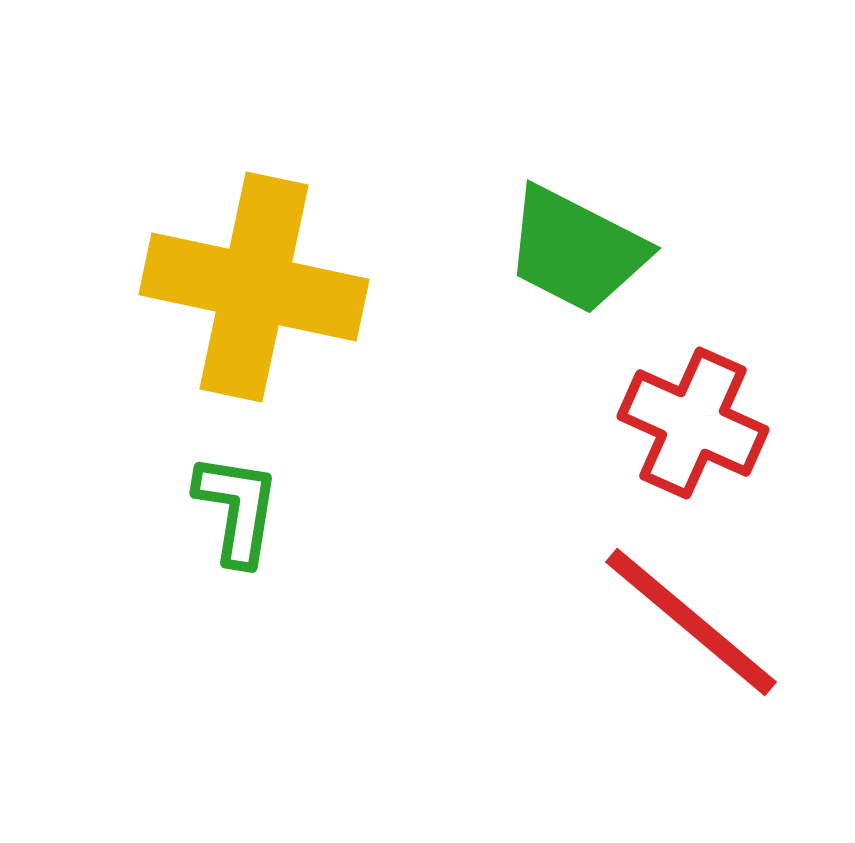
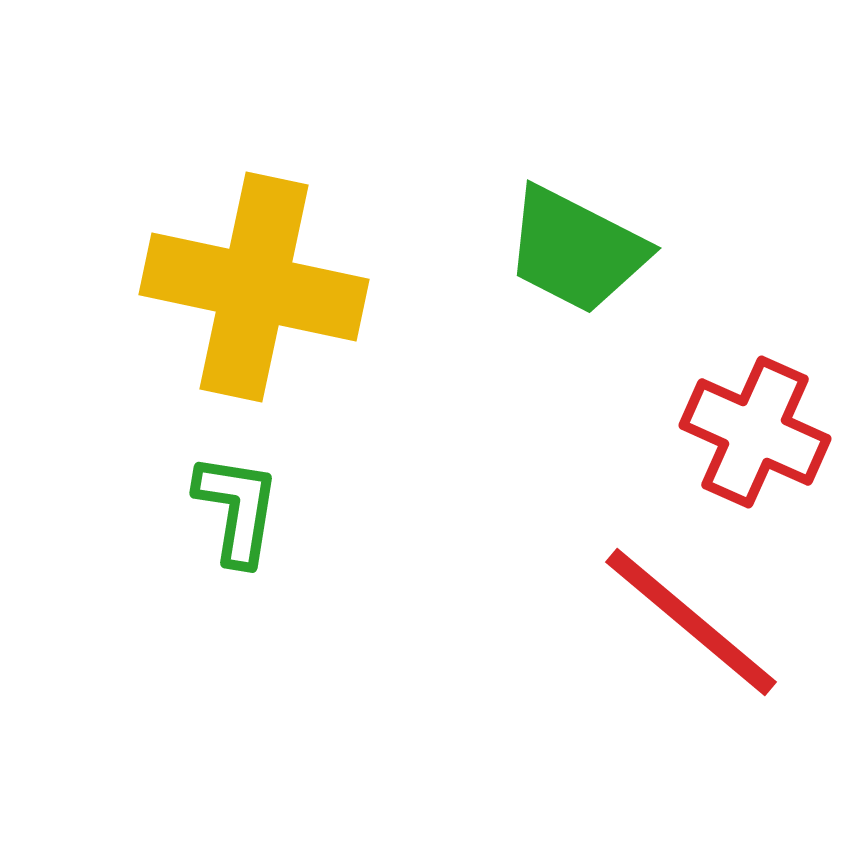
red cross: moved 62 px right, 9 px down
